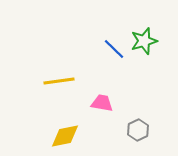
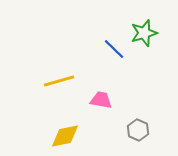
green star: moved 8 px up
yellow line: rotated 8 degrees counterclockwise
pink trapezoid: moved 1 px left, 3 px up
gray hexagon: rotated 10 degrees counterclockwise
